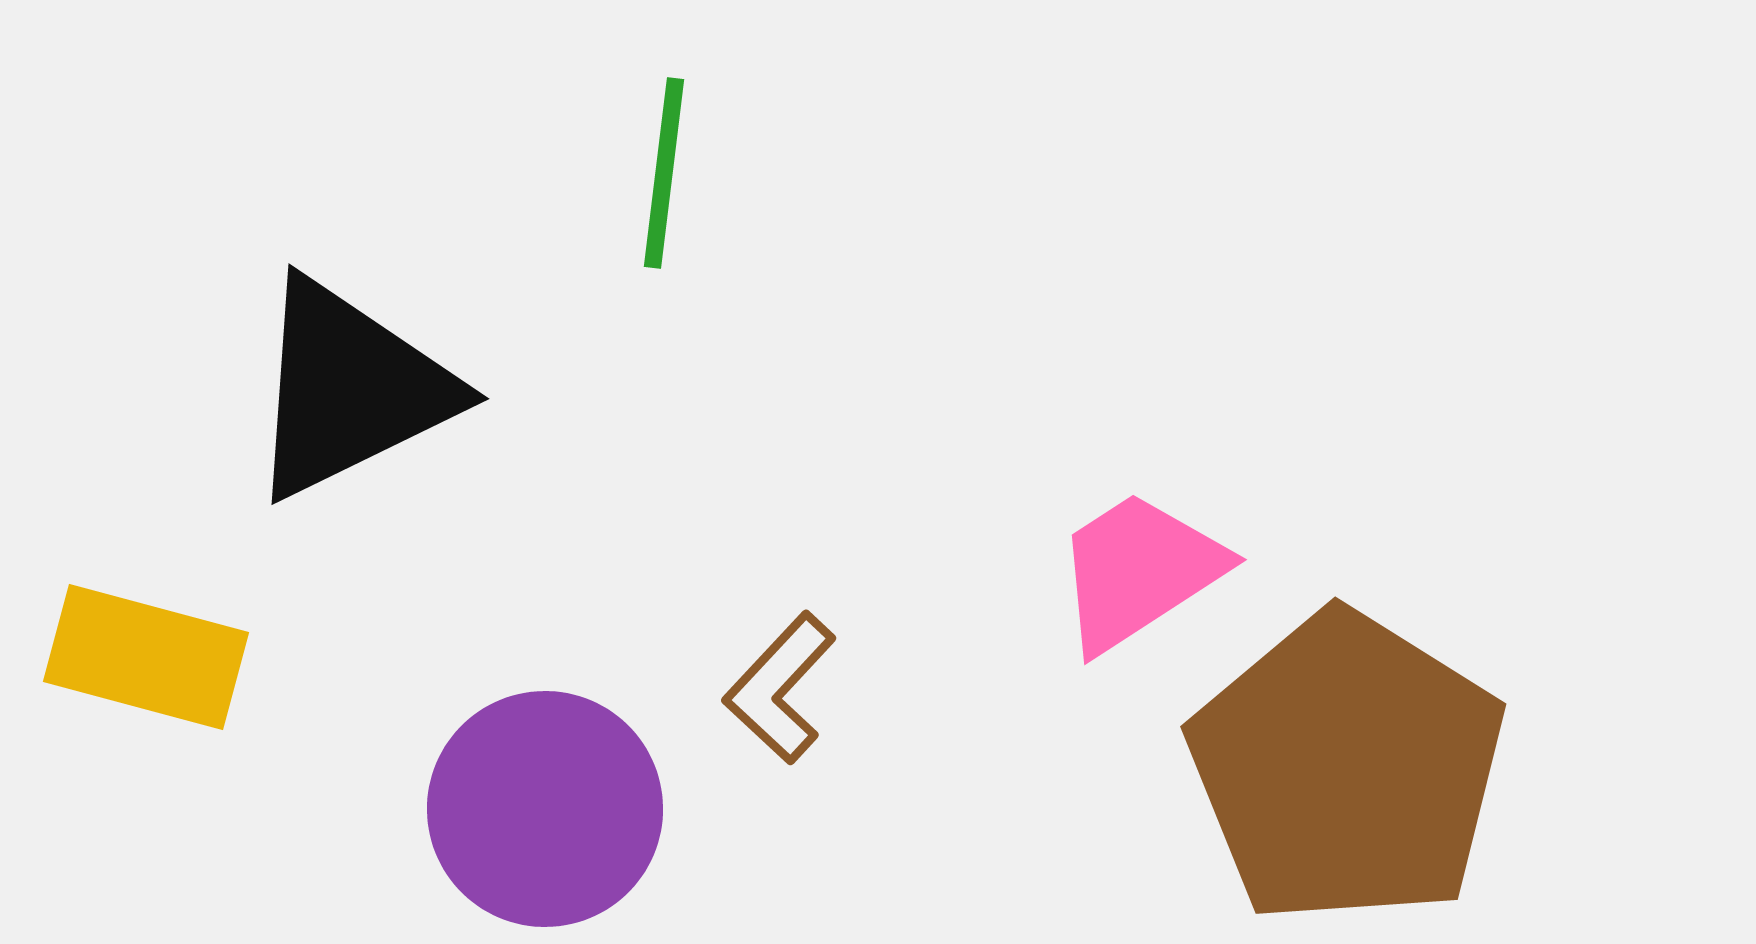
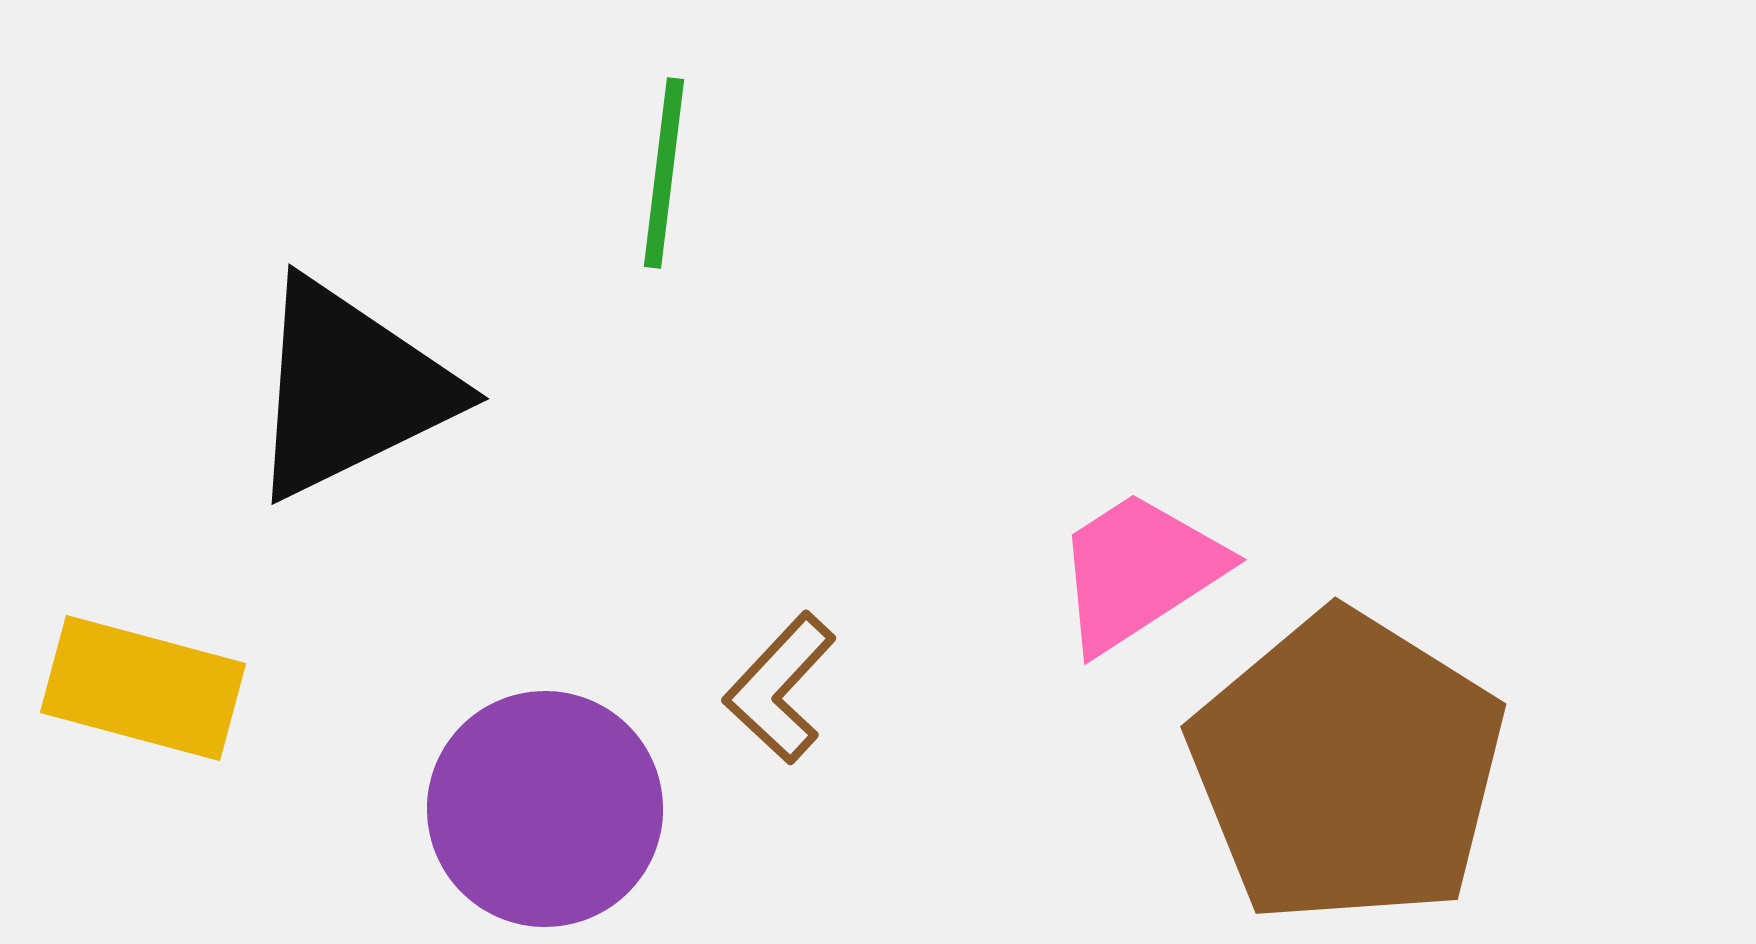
yellow rectangle: moved 3 px left, 31 px down
